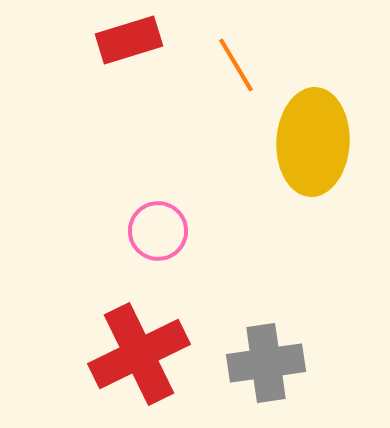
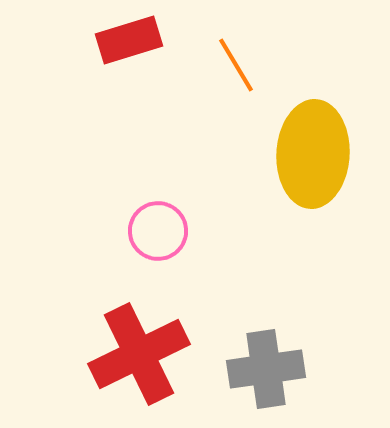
yellow ellipse: moved 12 px down
gray cross: moved 6 px down
